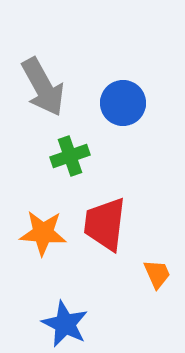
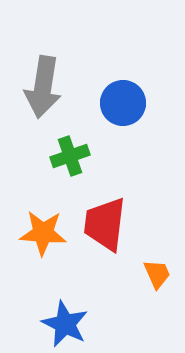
gray arrow: rotated 38 degrees clockwise
